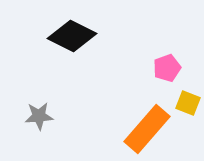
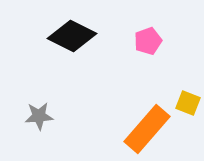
pink pentagon: moved 19 px left, 27 px up
